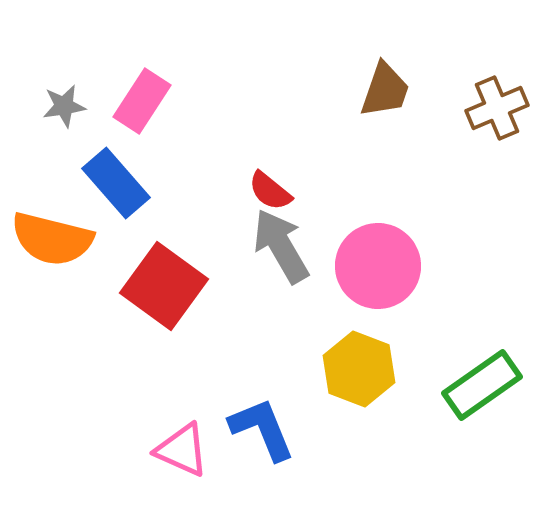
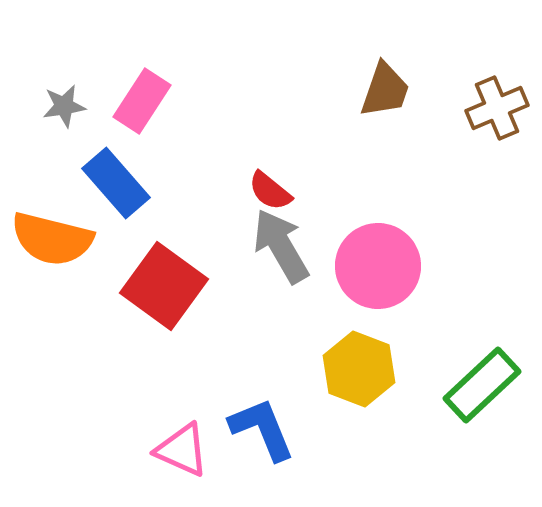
green rectangle: rotated 8 degrees counterclockwise
